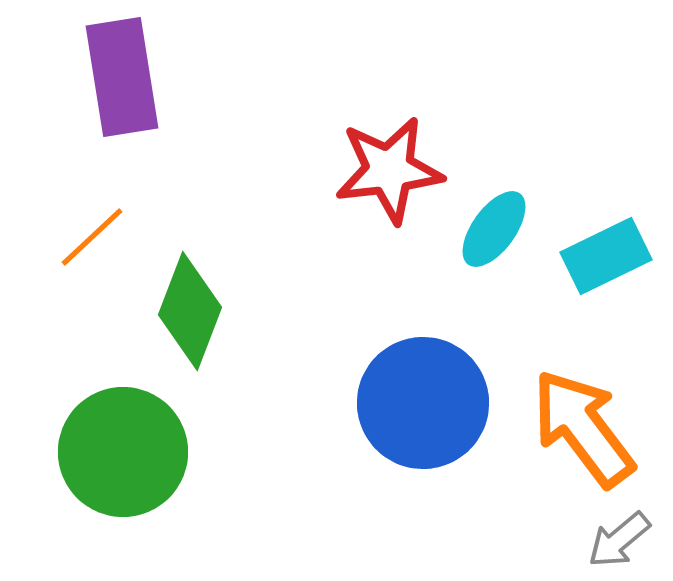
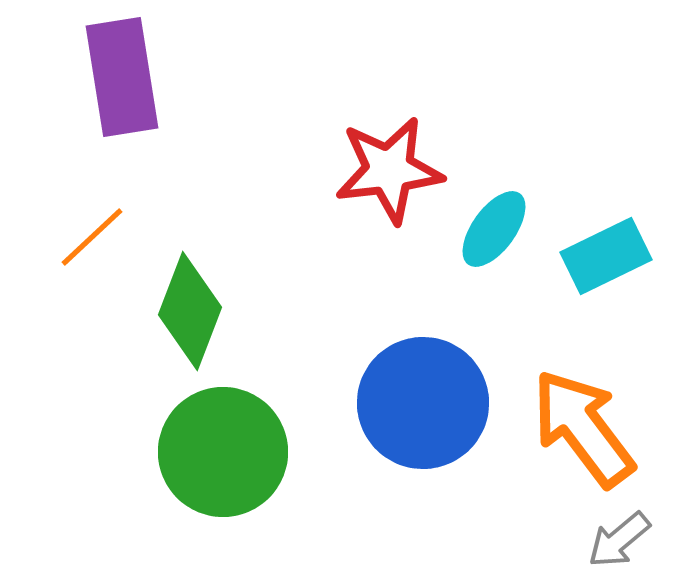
green circle: moved 100 px right
